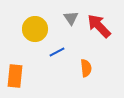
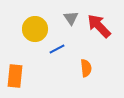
blue line: moved 3 px up
